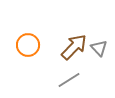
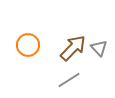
brown arrow: moved 1 px left, 1 px down
